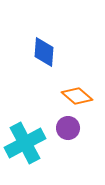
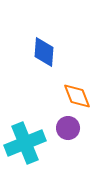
orange diamond: rotated 28 degrees clockwise
cyan cross: rotated 6 degrees clockwise
